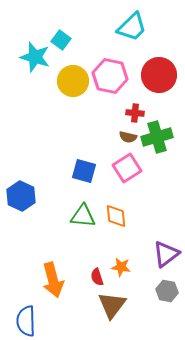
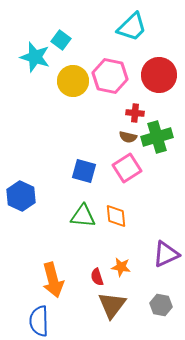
purple triangle: rotated 12 degrees clockwise
gray hexagon: moved 6 px left, 14 px down
blue semicircle: moved 13 px right
